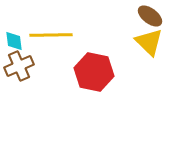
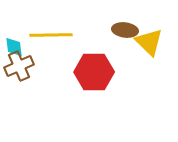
brown ellipse: moved 25 px left, 14 px down; rotated 30 degrees counterclockwise
cyan diamond: moved 6 px down
red hexagon: rotated 12 degrees counterclockwise
